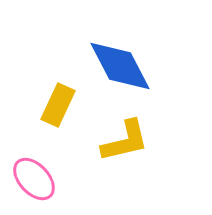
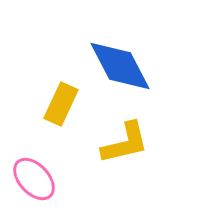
yellow rectangle: moved 3 px right, 1 px up
yellow L-shape: moved 2 px down
